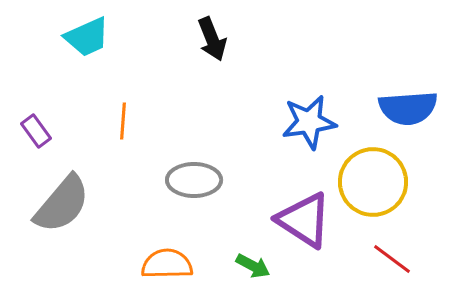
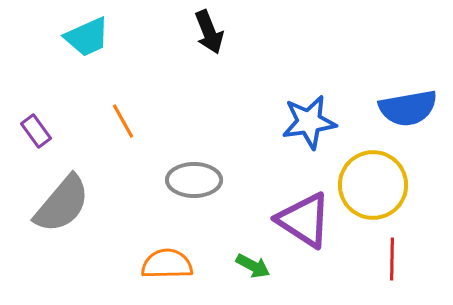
black arrow: moved 3 px left, 7 px up
blue semicircle: rotated 6 degrees counterclockwise
orange line: rotated 33 degrees counterclockwise
yellow circle: moved 3 px down
red line: rotated 54 degrees clockwise
